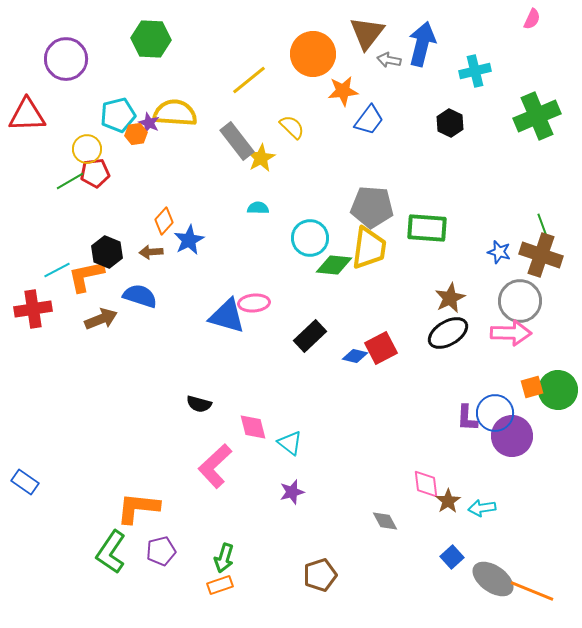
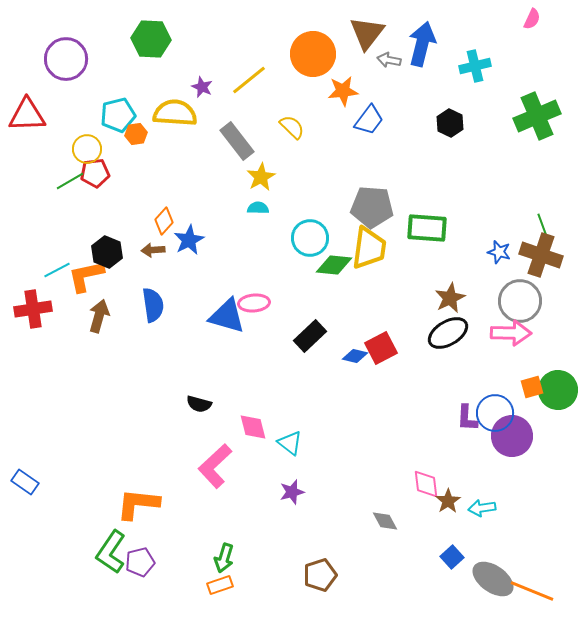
cyan cross at (475, 71): moved 5 px up
purple star at (149, 123): moved 53 px right, 36 px up
yellow star at (261, 158): moved 19 px down
brown arrow at (151, 252): moved 2 px right, 2 px up
blue semicircle at (140, 296): moved 13 px right, 9 px down; rotated 64 degrees clockwise
brown arrow at (101, 319): moved 2 px left, 3 px up; rotated 52 degrees counterclockwise
orange L-shape at (138, 508): moved 4 px up
purple pentagon at (161, 551): moved 21 px left, 11 px down
